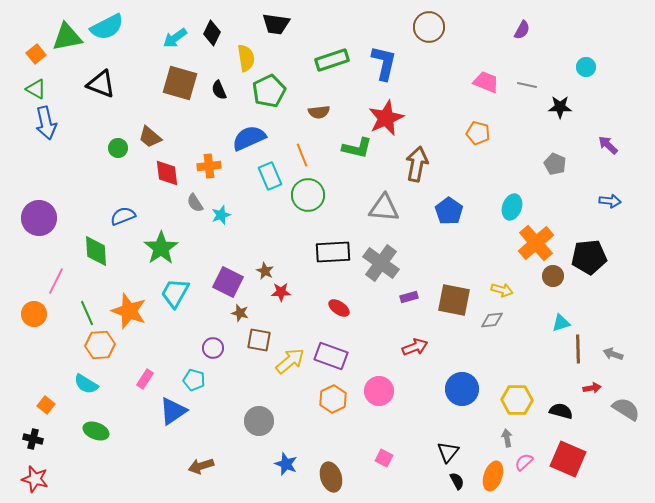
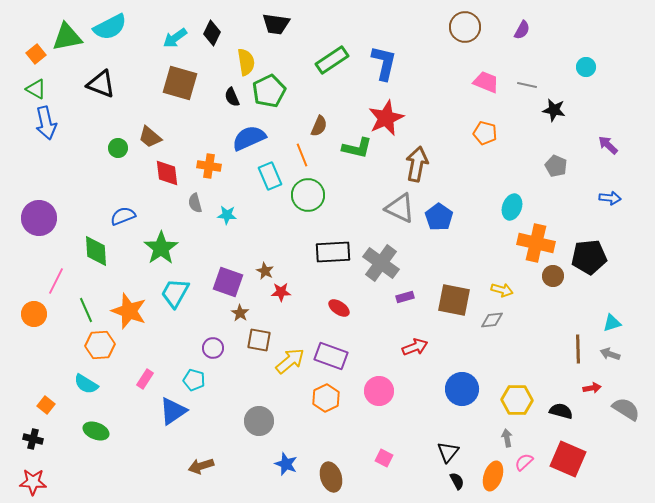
cyan semicircle at (107, 27): moved 3 px right
brown circle at (429, 27): moved 36 px right
yellow semicircle at (246, 58): moved 4 px down
green rectangle at (332, 60): rotated 16 degrees counterclockwise
black semicircle at (219, 90): moved 13 px right, 7 px down
black star at (560, 107): moved 6 px left, 3 px down; rotated 10 degrees clockwise
brown semicircle at (319, 112): moved 14 px down; rotated 60 degrees counterclockwise
orange pentagon at (478, 133): moved 7 px right
gray pentagon at (555, 164): moved 1 px right, 2 px down
orange cross at (209, 166): rotated 15 degrees clockwise
blue arrow at (610, 201): moved 3 px up
gray semicircle at (195, 203): rotated 18 degrees clockwise
gray triangle at (384, 208): moved 16 px right; rotated 20 degrees clockwise
blue pentagon at (449, 211): moved 10 px left, 6 px down
cyan star at (221, 215): moved 6 px right; rotated 24 degrees clockwise
orange cross at (536, 243): rotated 36 degrees counterclockwise
purple square at (228, 282): rotated 8 degrees counterclockwise
purple rectangle at (409, 297): moved 4 px left
green line at (87, 313): moved 1 px left, 3 px up
brown star at (240, 313): rotated 18 degrees clockwise
cyan triangle at (561, 323): moved 51 px right
gray arrow at (613, 354): moved 3 px left
orange hexagon at (333, 399): moved 7 px left, 1 px up
red star at (35, 479): moved 2 px left, 3 px down; rotated 12 degrees counterclockwise
